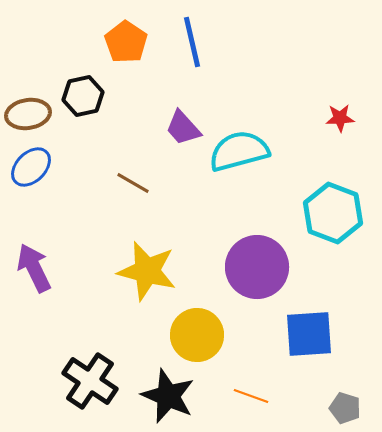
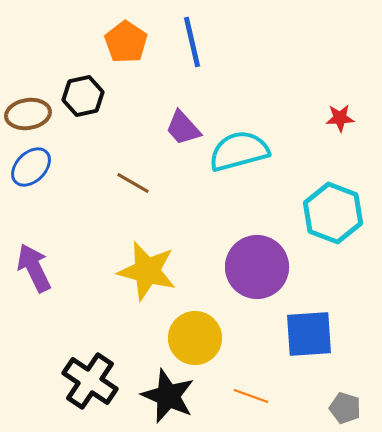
yellow circle: moved 2 px left, 3 px down
